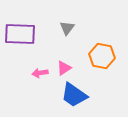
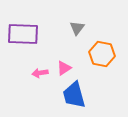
gray triangle: moved 10 px right
purple rectangle: moved 3 px right
orange hexagon: moved 2 px up
blue trapezoid: rotated 40 degrees clockwise
